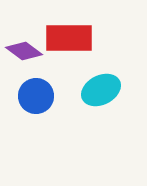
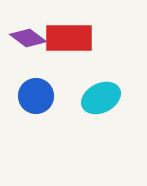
purple diamond: moved 4 px right, 13 px up
cyan ellipse: moved 8 px down
